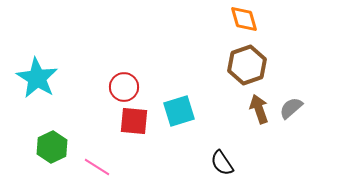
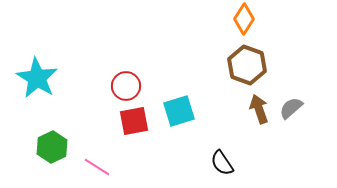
orange diamond: rotated 48 degrees clockwise
brown hexagon: rotated 21 degrees counterclockwise
red circle: moved 2 px right, 1 px up
red square: rotated 16 degrees counterclockwise
